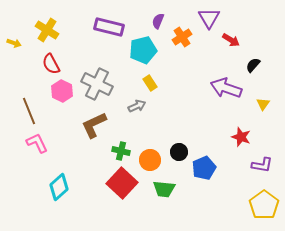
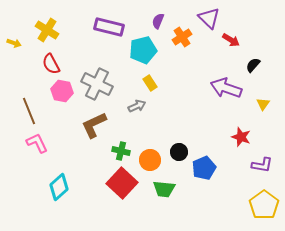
purple triangle: rotated 15 degrees counterclockwise
pink hexagon: rotated 15 degrees counterclockwise
